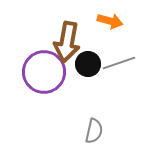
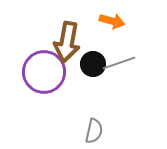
orange arrow: moved 2 px right
black circle: moved 5 px right
